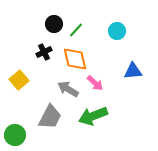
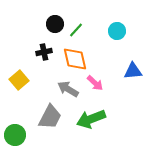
black circle: moved 1 px right
black cross: rotated 14 degrees clockwise
green arrow: moved 2 px left, 3 px down
